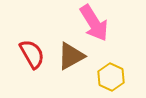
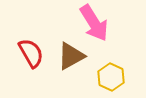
red semicircle: moved 1 px left, 1 px up
